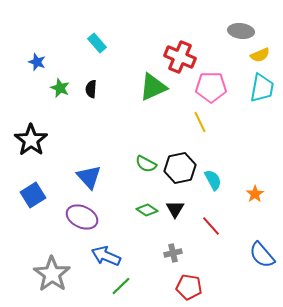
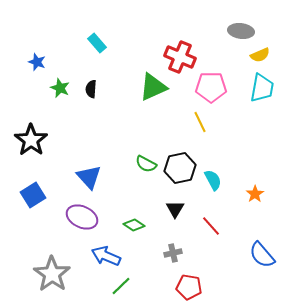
green diamond: moved 13 px left, 15 px down
